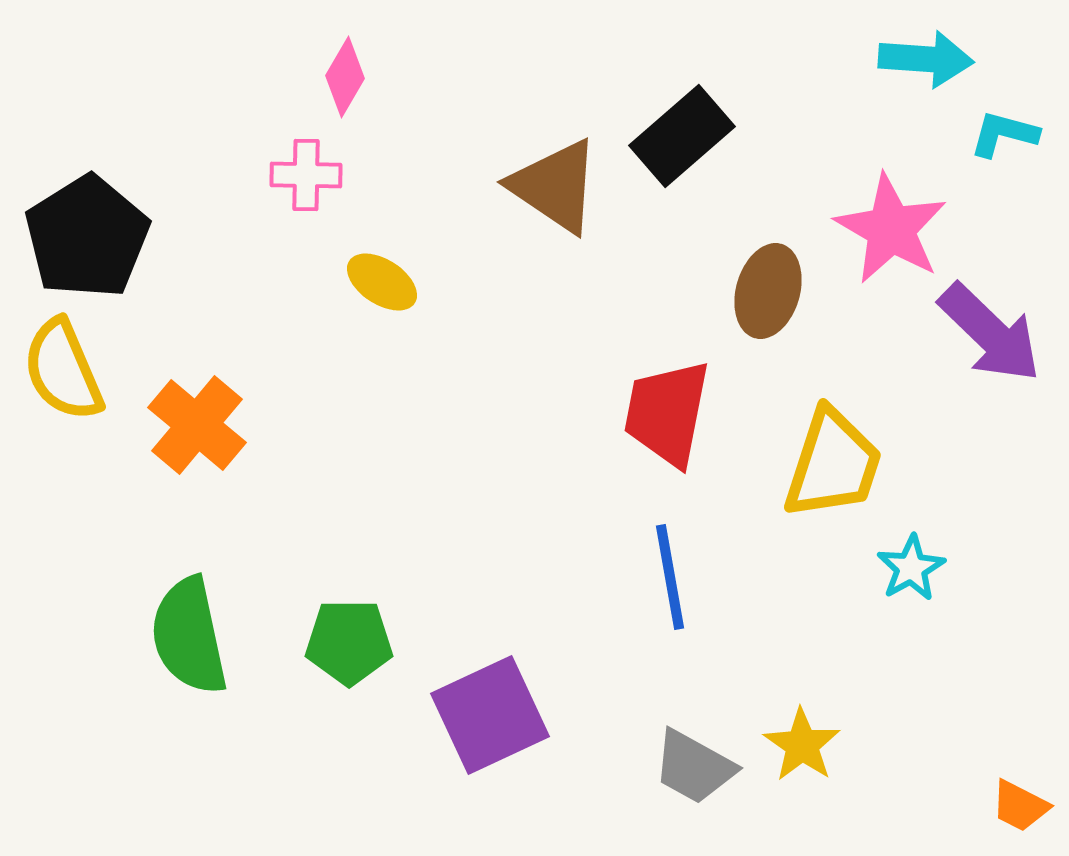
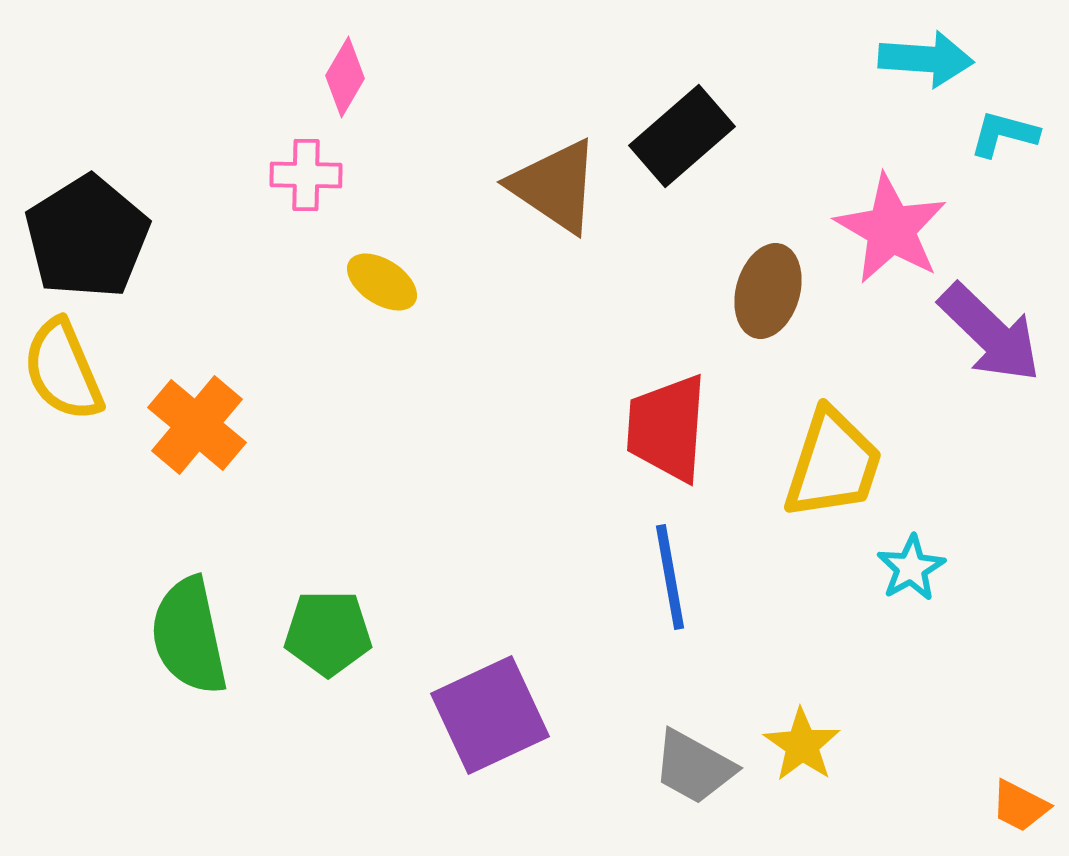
red trapezoid: moved 15 px down; rotated 7 degrees counterclockwise
green pentagon: moved 21 px left, 9 px up
